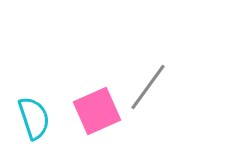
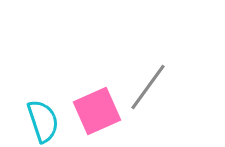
cyan semicircle: moved 9 px right, 3 px down
